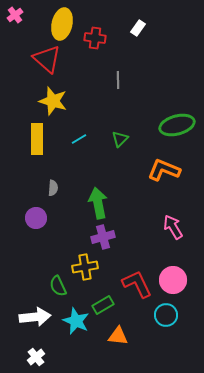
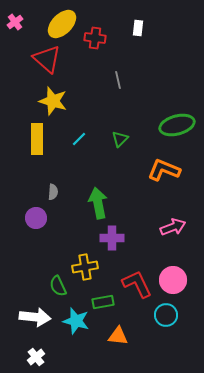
pink cross: moved 7 px down
yellow ellipse: rotated 32 degrees clockwise
white rectangle: rotated 28 degrees counterclockwise
gray line: rotated 12 degrees counterclockwise
cyan line: rotated 14 degrees counterclockwise
gray semicircle: moved 4 px down
pink arrow: rotated 100 degrees clockwise
purple cross: moved 9 px right, 1 px down; rotated 15 degrees clockwise
green rectangle: moved 3 px up; rotated 20 degrees clockwise
white arrow: rotated 12 degrees clockwise
cyan star: rotated 8 degrees counterclockwise
